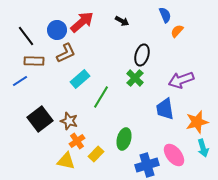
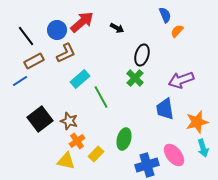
black arrow: moved 5 px left, 7 px down
brown rectangle: rotated 30 degrees counterclockwise
green line: rotated 60 degrees counterclockwise
